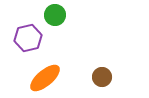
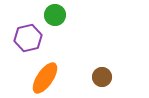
orange ellipse: rotated 16 degrees counterclockwise
